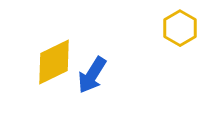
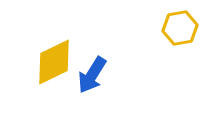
yellow hexagon: rotated 20 degrees clockwise
